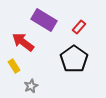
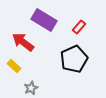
black pentagon: rotated 12 degrees clockwise
yellow rectangle: rotated 16 degrees counterclockwise
gray star: moved 2 px down
